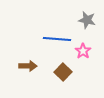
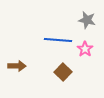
blue line: moved 1 px right, 1 px down
pink star: moved 2 px right, 2 px up
brown arrow: moved 11 px left
